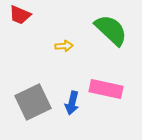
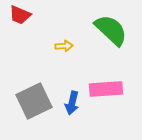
pink rectangle: rotated 16 degrees counterclockwise
gray square: moved 1 px right, 1 px up
